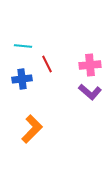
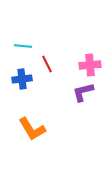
purple L-shape: moved 7 px left; rotated 125 degrees clockwise
orange L-shape: rotated 104 degrees clockwise
